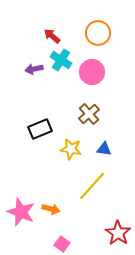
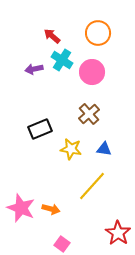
cyan cross: moved 1 px right
pink star: moved 4 px up
